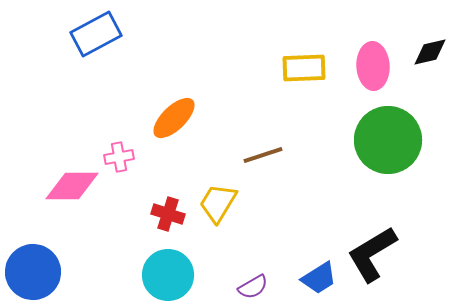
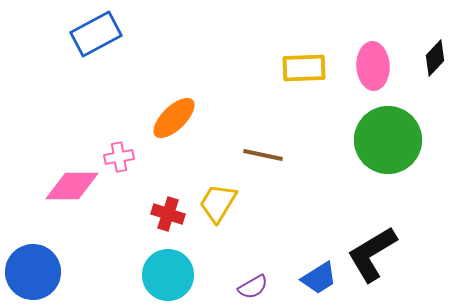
black diamond: moved 5 px right, 6 px down; rotated 33 degrees counterclockwise
brown line: rotated 30 degrees clockwise
